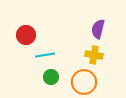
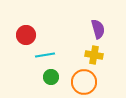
purple semicircle: rotated 150 degrees clockwise
